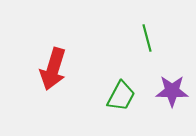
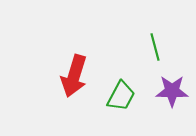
green line: moved 8 px right, 9 px down
red arrow: moved 21 px right, 7 px down
